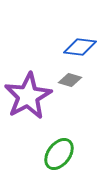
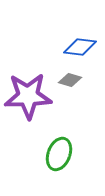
purple star: rotated 27 degrees clockwise
green ellipse: rotated 16 degrees counterclockwise
